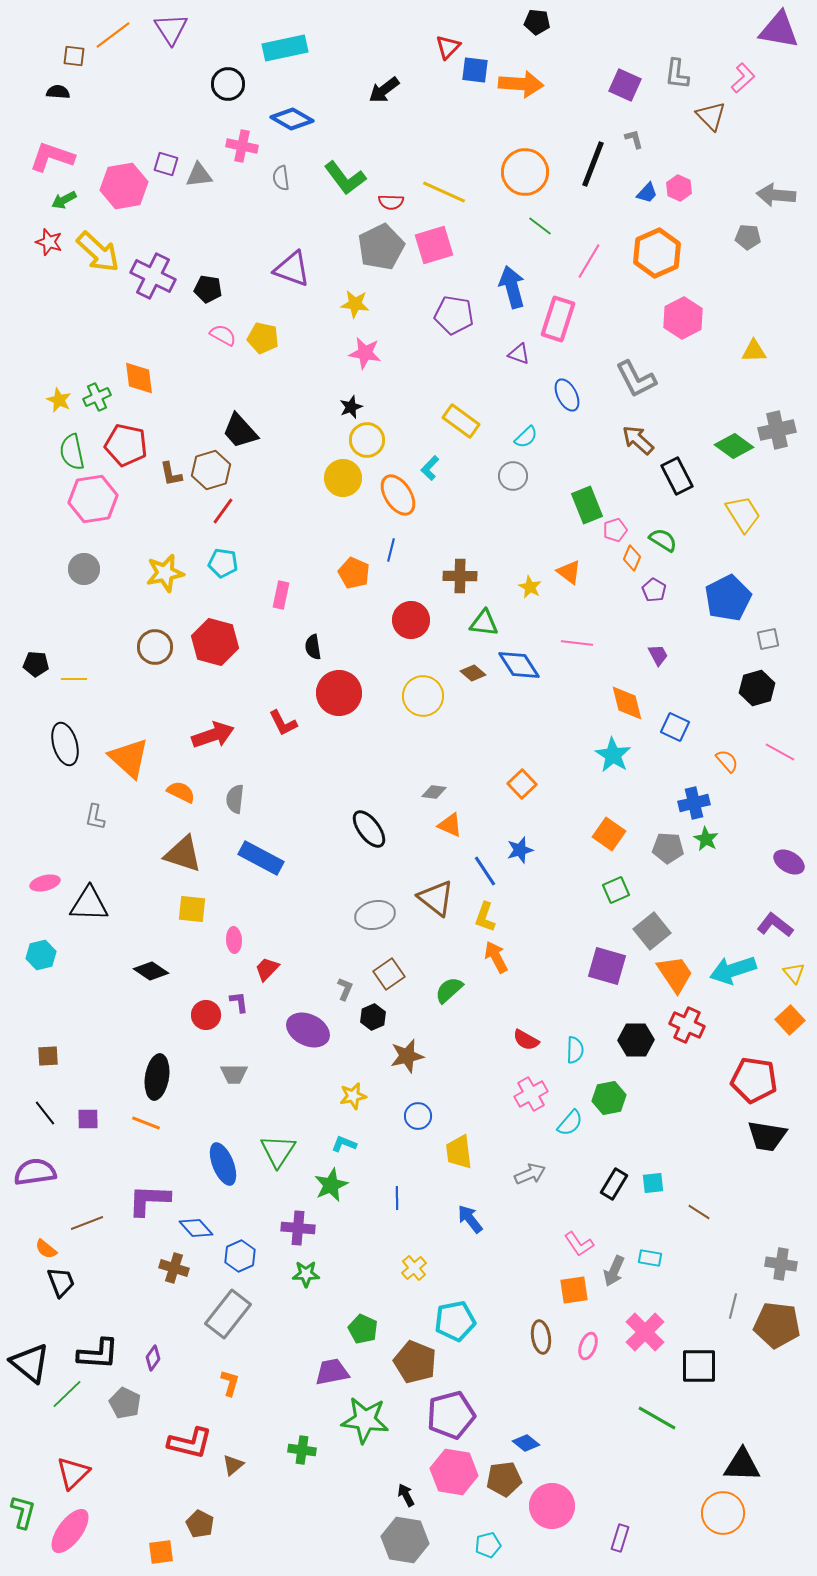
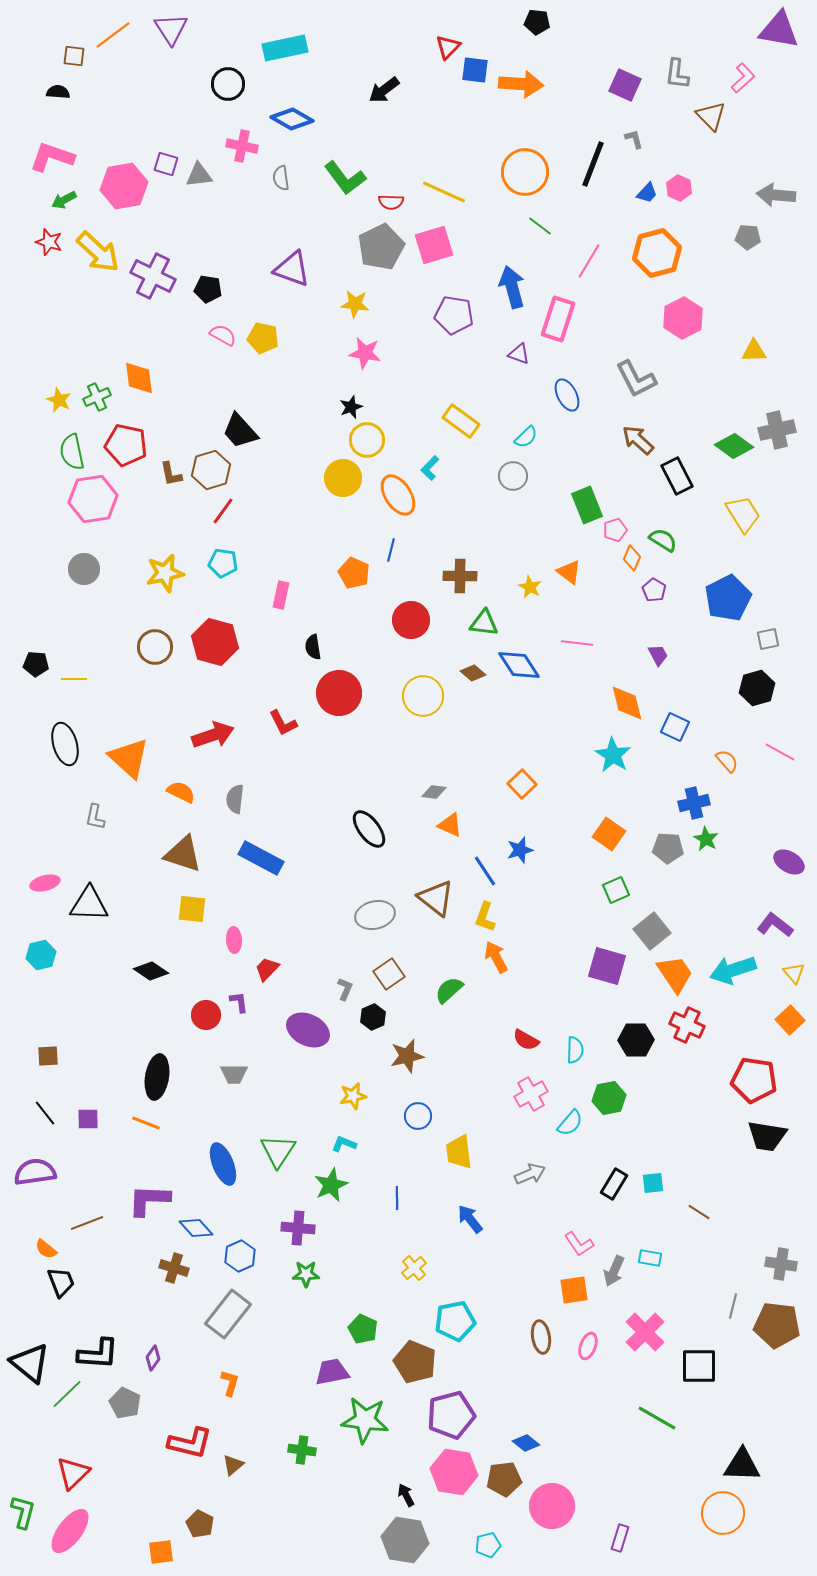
orange hexagon at (657, 253): rotated 9 degrees clockwise
